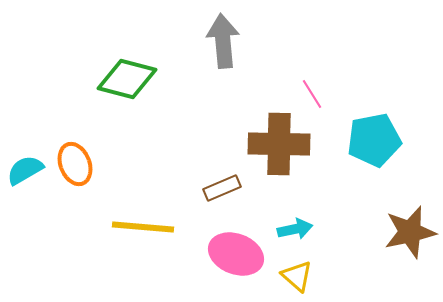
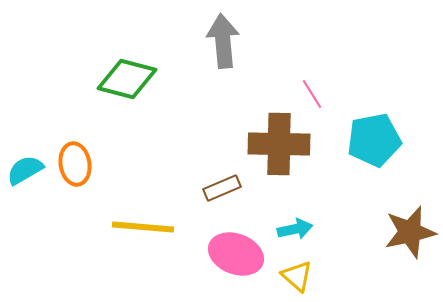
orange ellipse: rotated 12 degrees clockwise
